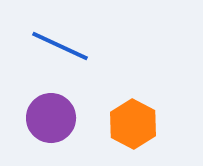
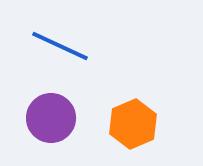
orange hexagon: rotated 9 degrees clockwise
